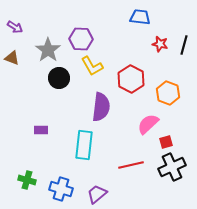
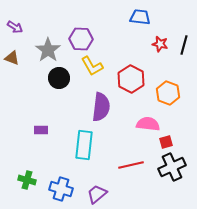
pink semicircle: rotated 50 degrees clockwise
